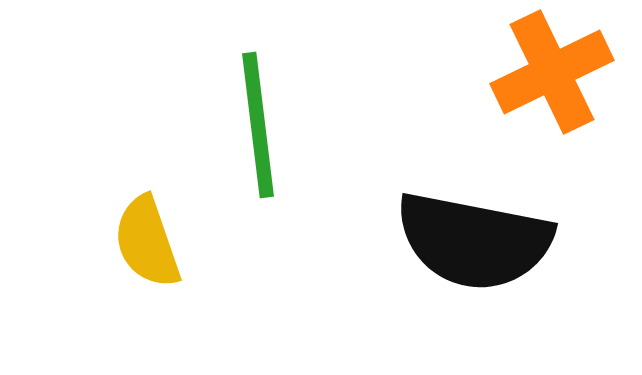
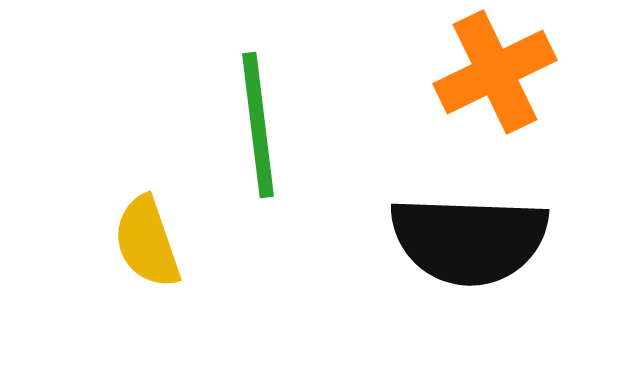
orange cross: moved 57 px left
black semicircle: moved 5 px left, 1 px up; rotated 9 degrees counterclockwise
